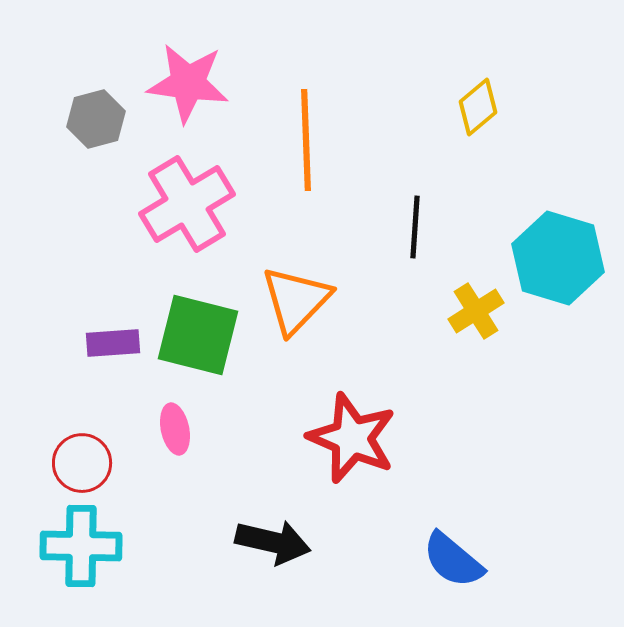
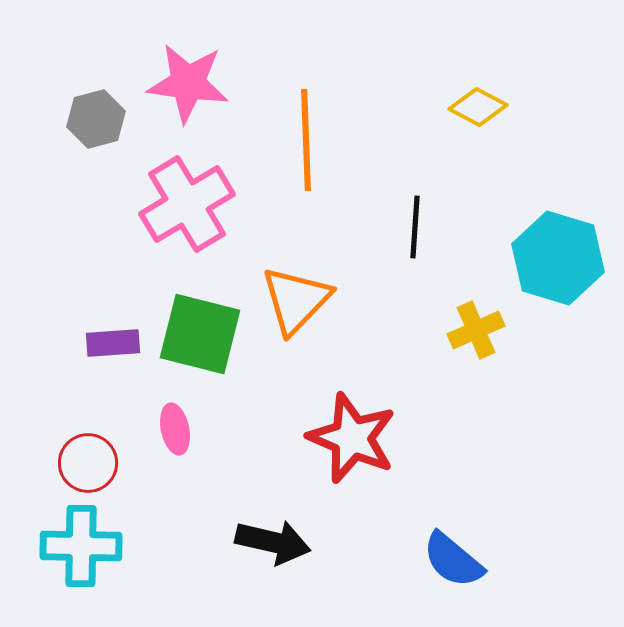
yellow diamond: rotated 68 degrees clockwise
yellow cross: moved 19 px down; rotated 8 degrees clockwise
green square: moved 2 px right, 1 px up
red circle: moved 6 px right
